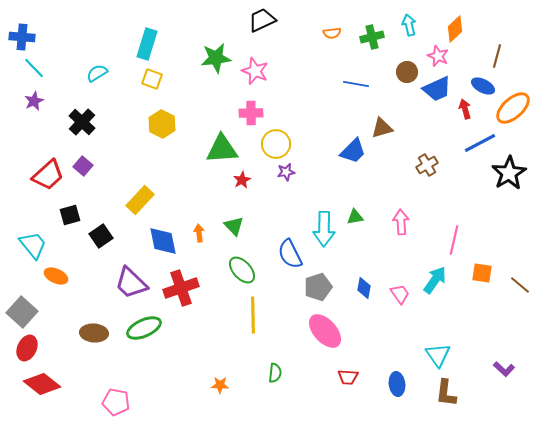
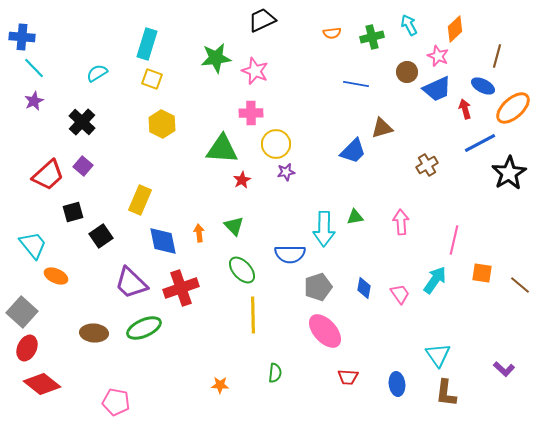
cyan arrow at (409, 25): rotated 15 degrees counterclockwise
green triangle at (222, 149): rotated 8 degrees clockwise
yellow rectangle at (140, 200): rotated 20 degrees counterclockwise
black square at (70, 215): moved 3 px right, 3 px up
blue semicircle at (290, 254): rotated 64 degrees counterclockwise
